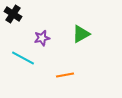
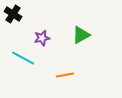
green triangle: moved 1 px down
